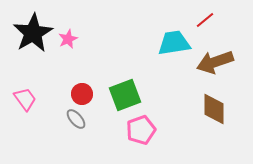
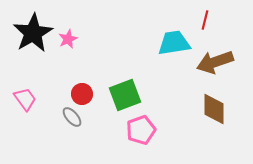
red line: rotated 36 degrees counterclockwise
gray ellipse: moved 4 px left, 2 px up
